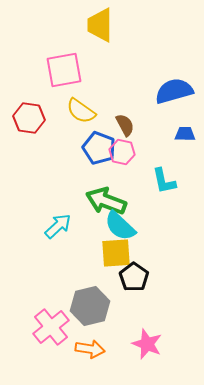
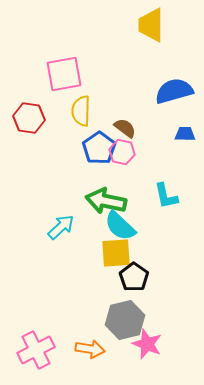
yellow trapezoid: moved 51 px right
pink square: moved 4 px down
yellow semicircle: rotated 56 degrees clockwise
brown semicircle: moved 3 px down; rotated 25 degrees counterclockwise
blue pentagon: rotated 16 degrees clockwise
cyan L-shape: moved 2 px right, 15 px down
green arrow: rotated 9 degrees counterclockwise
cyan arrow: moved 3 px right, 1 px down
gray hexagon: moved 35 px right, 14 px down
pink cross: moved 15 px left, 23 px down; rotated 12 degrees clockwise
